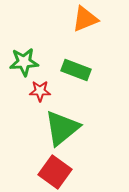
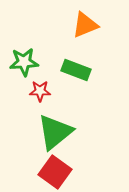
orange triangle: moved 6 px down
green triangle: moved 7 px left, 4 px down
